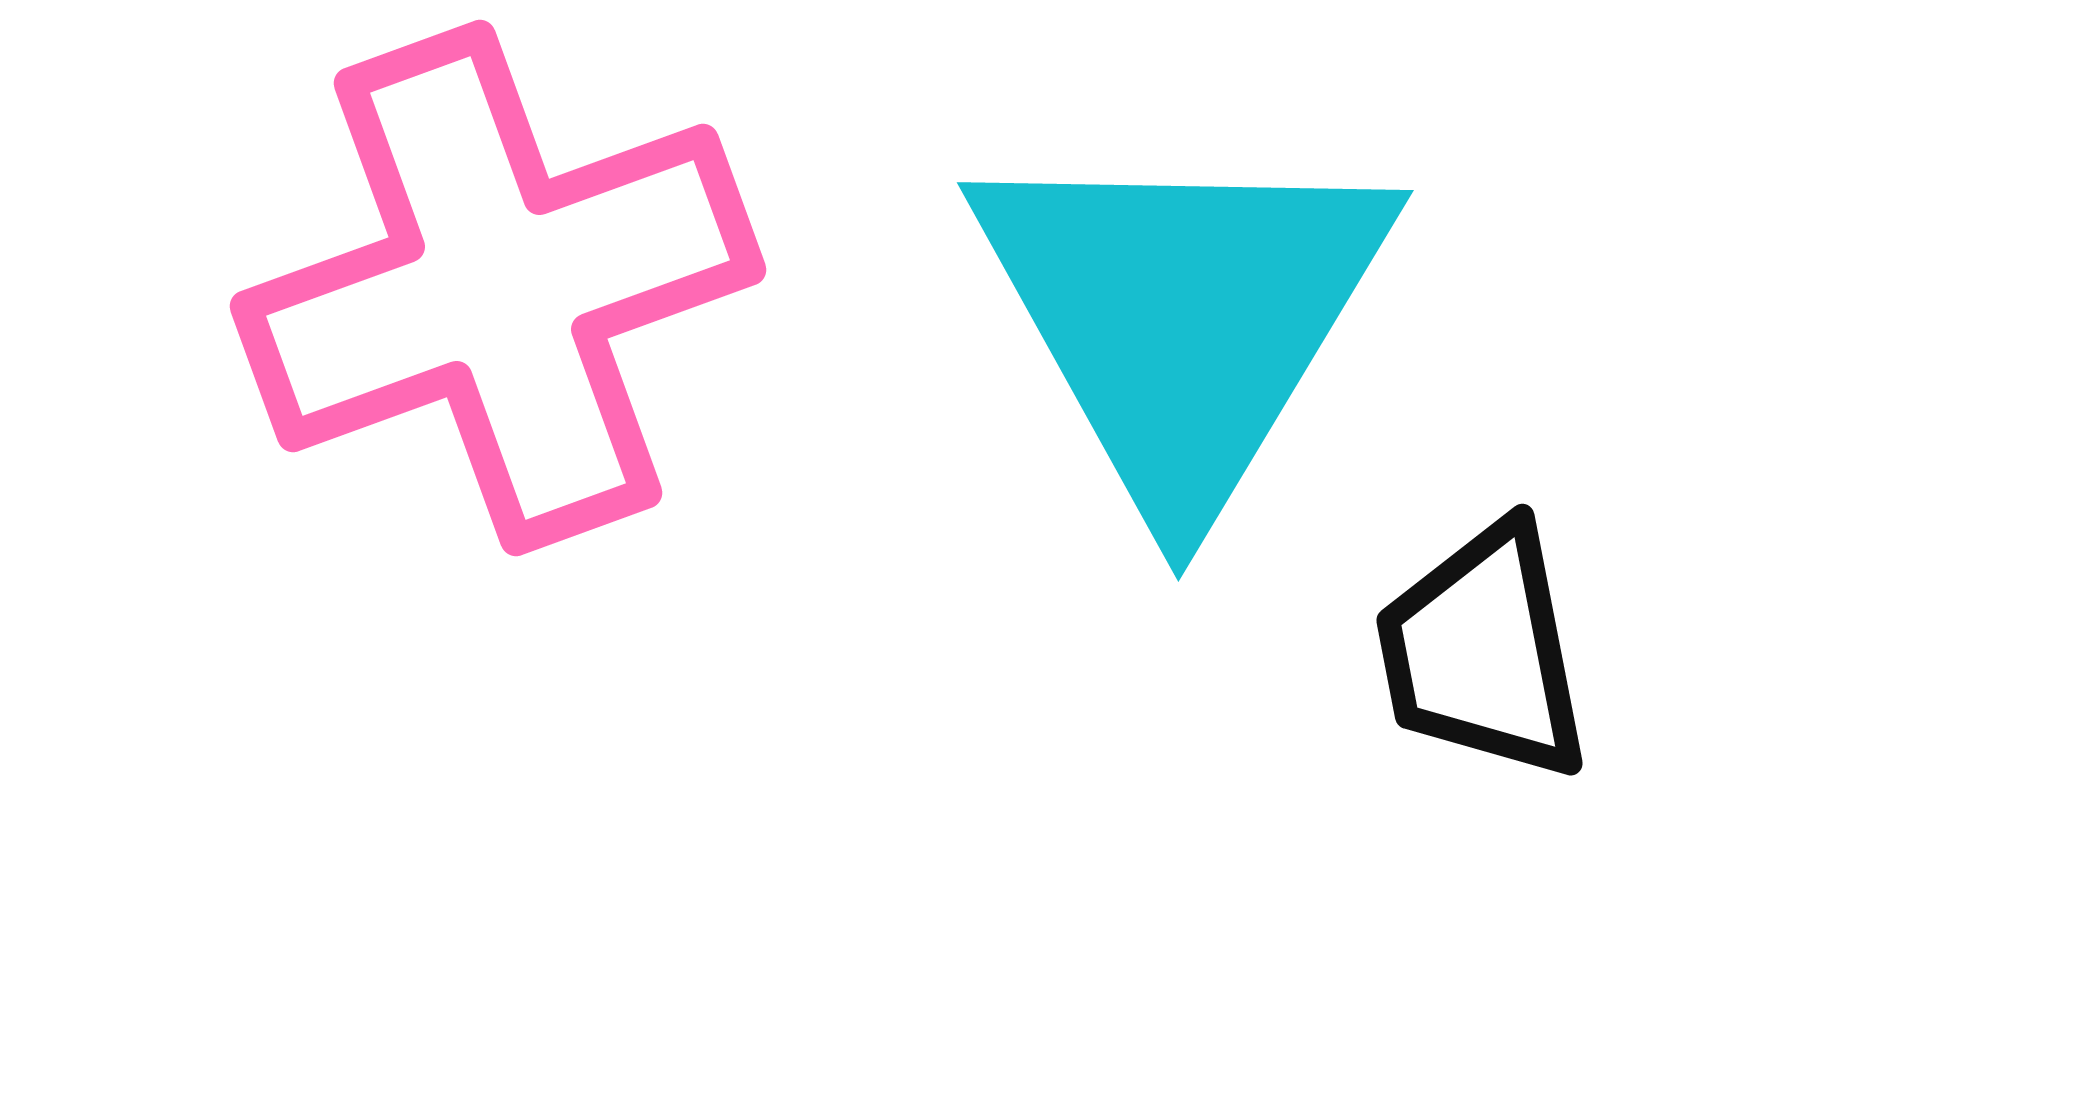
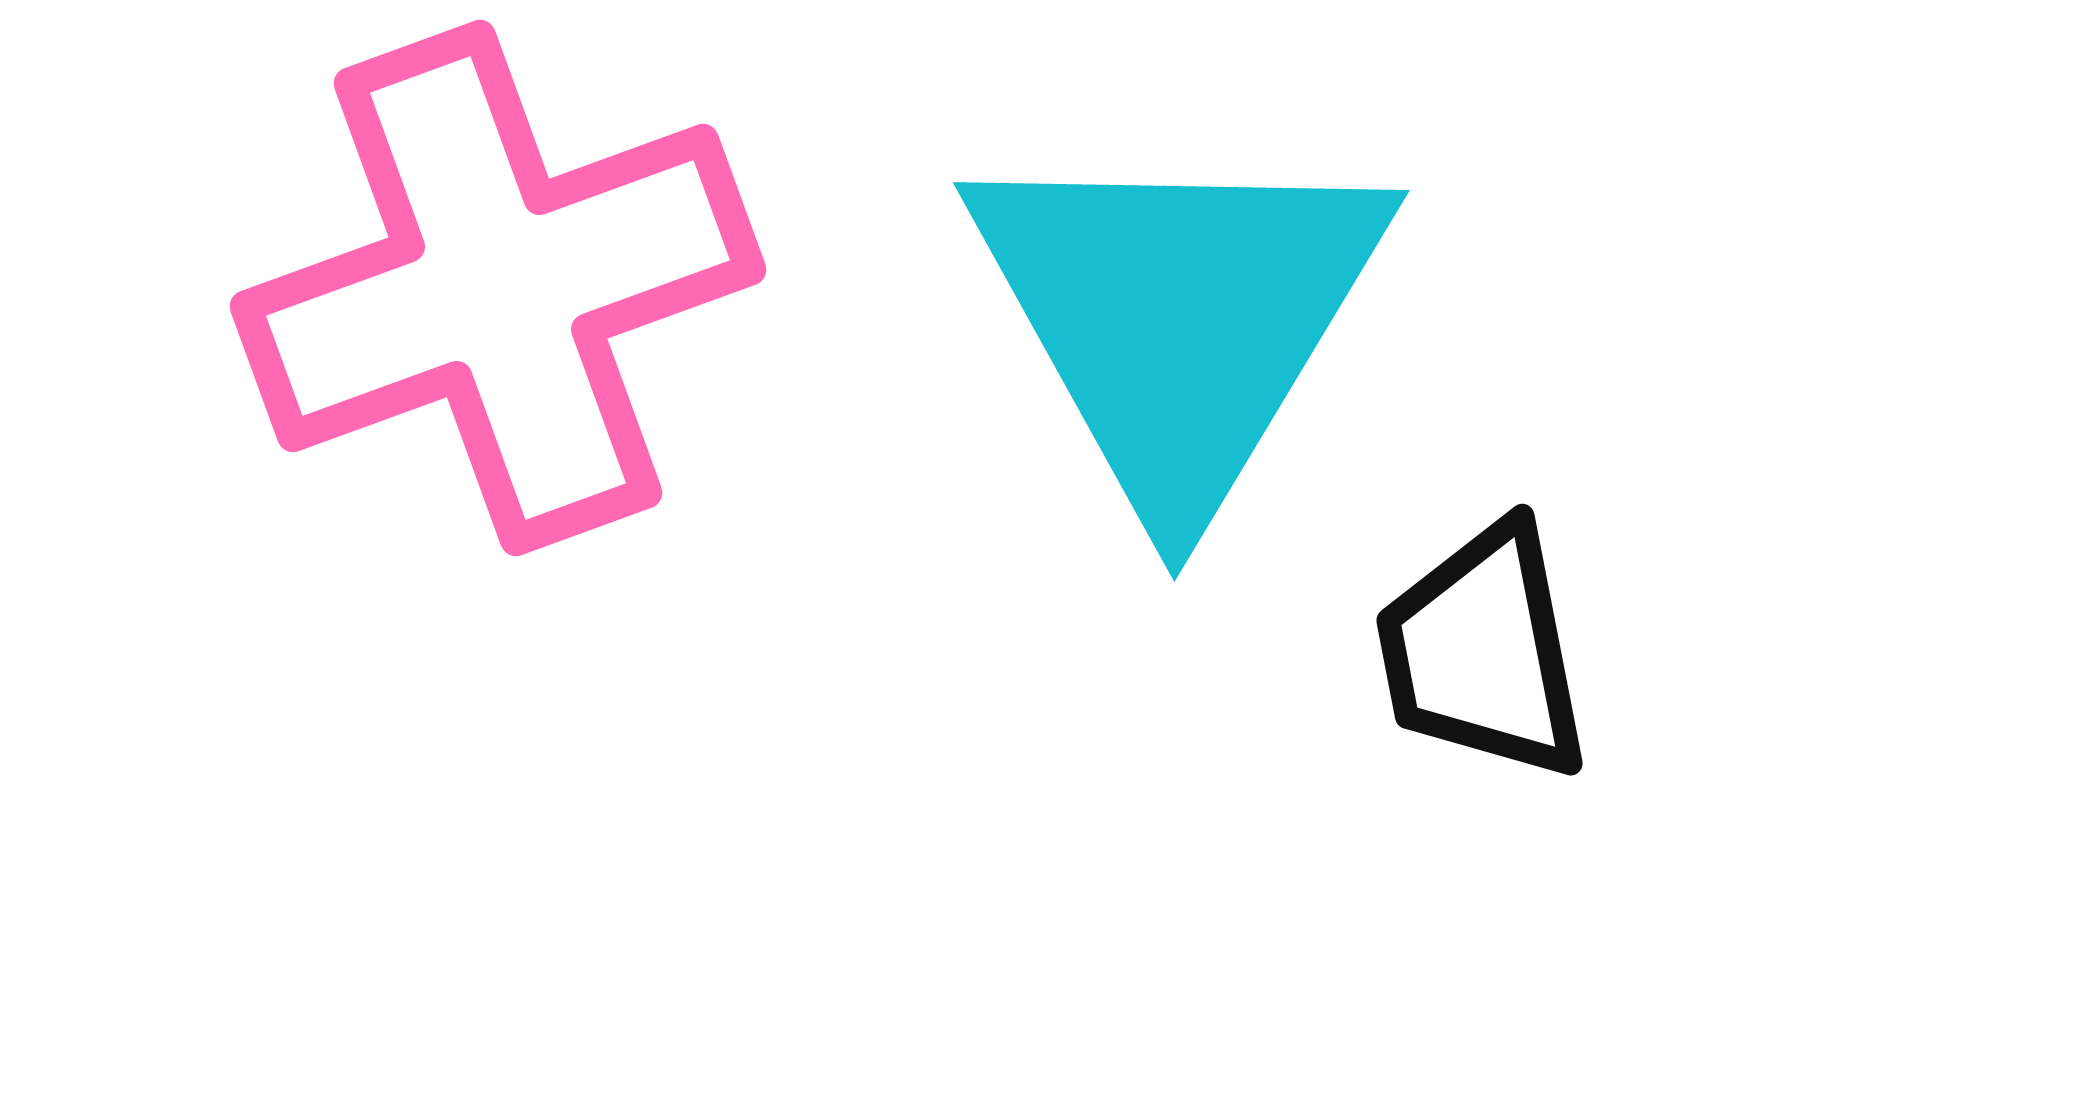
cyan triangle: moved 4 px left
